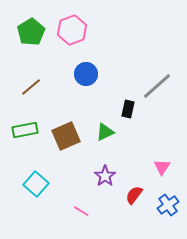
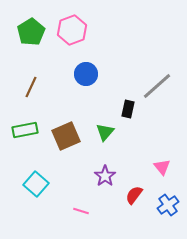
brown line: rotated 25 degrees counterclockwise
green triangle: rotated 24 degrees counterclockwise
pink triangle: rotated 12 degrees counterclockwise
pink line: rotated 14 degrees counterclockwise
